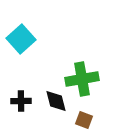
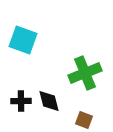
cyan square: moved 2 px right, 1 px down; rotated 28 degrees counterclockwise
green cross: moved 3 px right, 6 px up; rotated 12 degrees counterclockwise
black diamond: moved 7 px left
